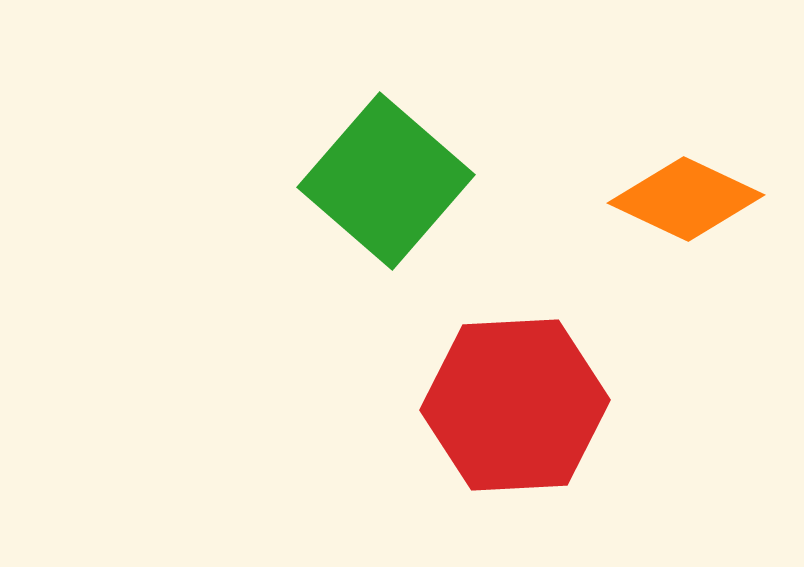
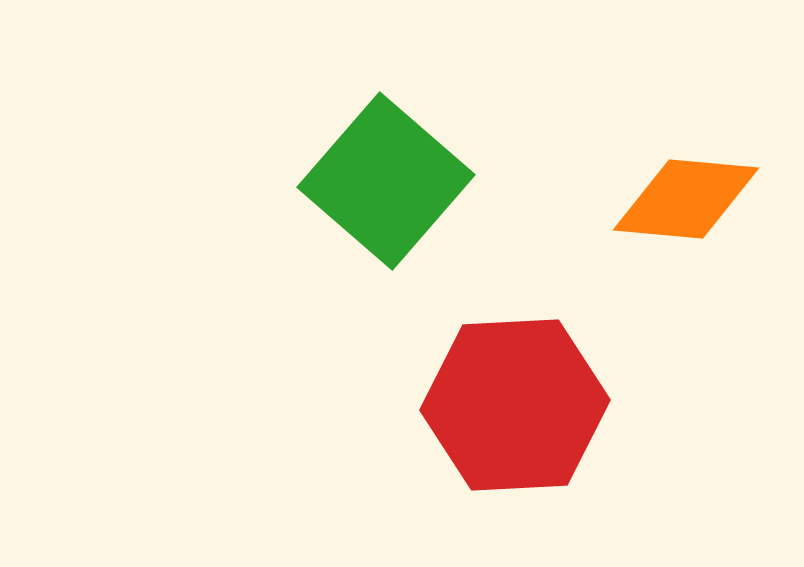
orange diamond: rotated 20 degrees counterclockwise
